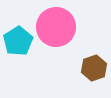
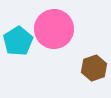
pink circle: moved 2 px left, 2 px down
